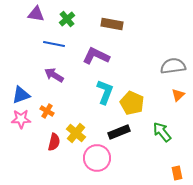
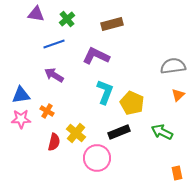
brown rectangle: rotated 25 degrees counterclockwise
blue line: rotated 30 degrees counterclockwise
blue triangle: rotated 12 degrees clockwise
green arrow: rotated 25 degrees counterclockwise
